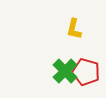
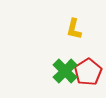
red pentagon: moved 2 px right; rotated 24 degrees clockwise
